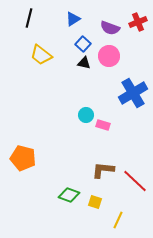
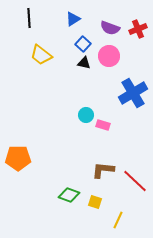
black line: rotated 18 degrees counterclockwise
red cross: moved 7 px down
orange pentagon: moved 5 px left; rotated 15 degrees counterclockwise
